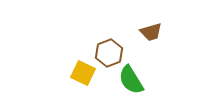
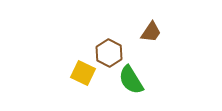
brown trapezoid: rotated 40 degrees counterclockwise
brown hexagon: rotated 12 degrees counterclockwise
